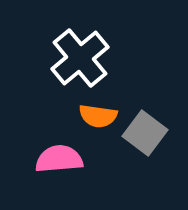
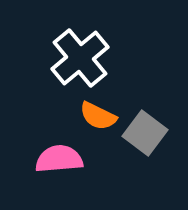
orange semicircle: rotated 18 degrees clockwise
